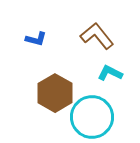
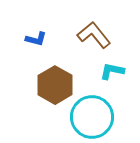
brown L-shape: moved 3 px left, 1 px up
cyan L-shape: moved 2 px right, 2 px up; rotated 15 degrees counterclockwise
brown hexagon: moved 8 px up
